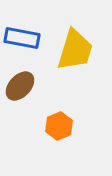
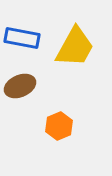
yellow trapezoid: moved 3 px up; rotated 12 degrees clockwise
brown ellipse: rotated 24 degrees clockwise
